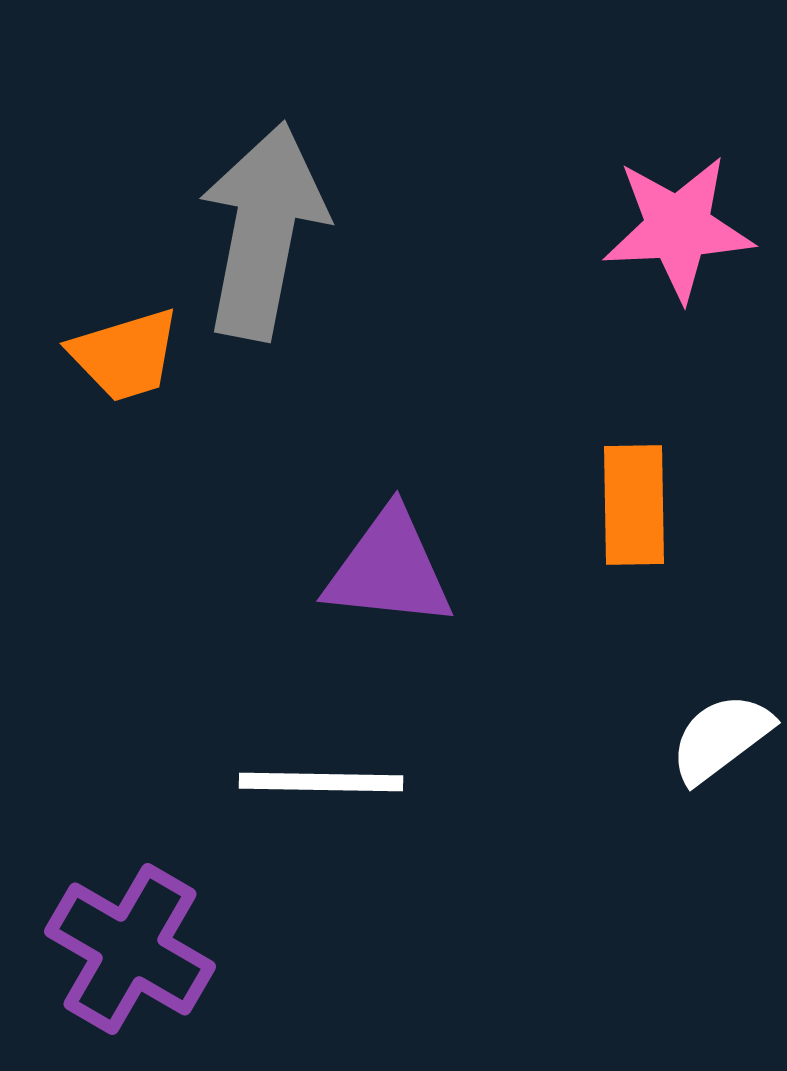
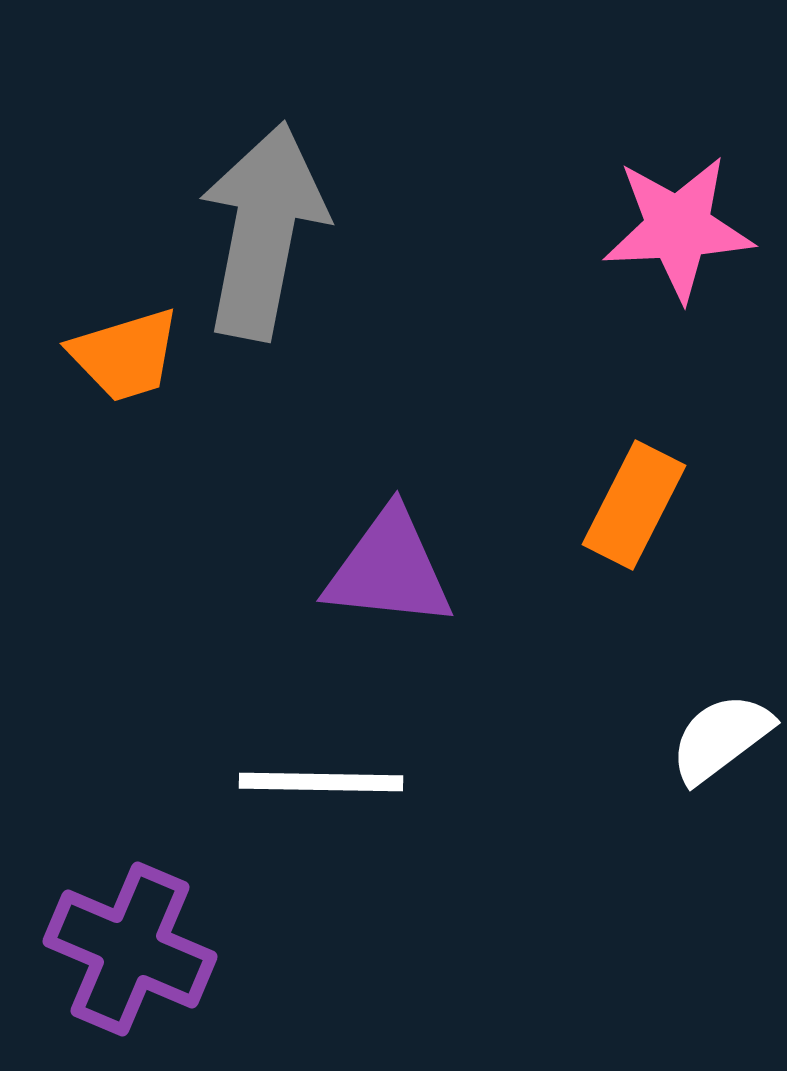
orange rectangle: rotated 28 degrees clockwise
purple cross: rotated 7 degrees counterclockwise
